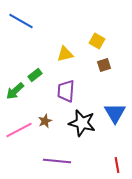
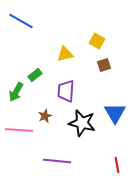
green arrow: moved 1 px right, 1 px down; rotated 18 degrees counterclockwise
brown star: moved 5 px up
pink line: rotated 32 degrees clockwise
